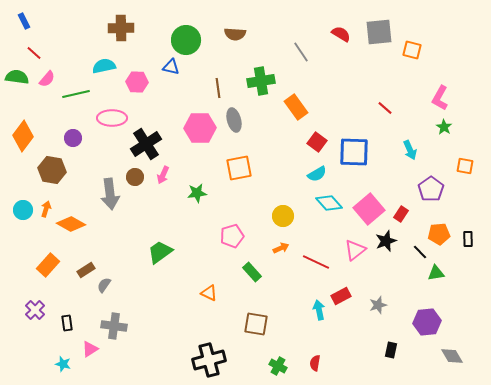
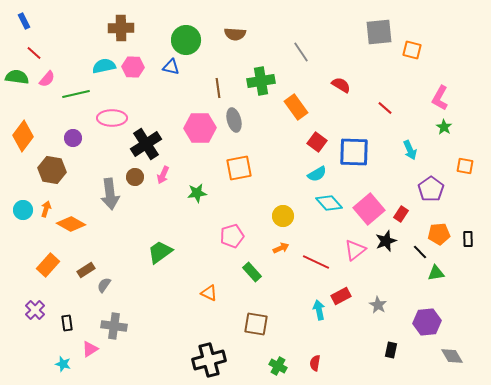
red semicircle at (341, 34): moved 51 px down
pink hexagon at (137, 82): moved 4 px left, 15 px up
gray star at (378, 305): rotated 24 degrees counterclockwise
